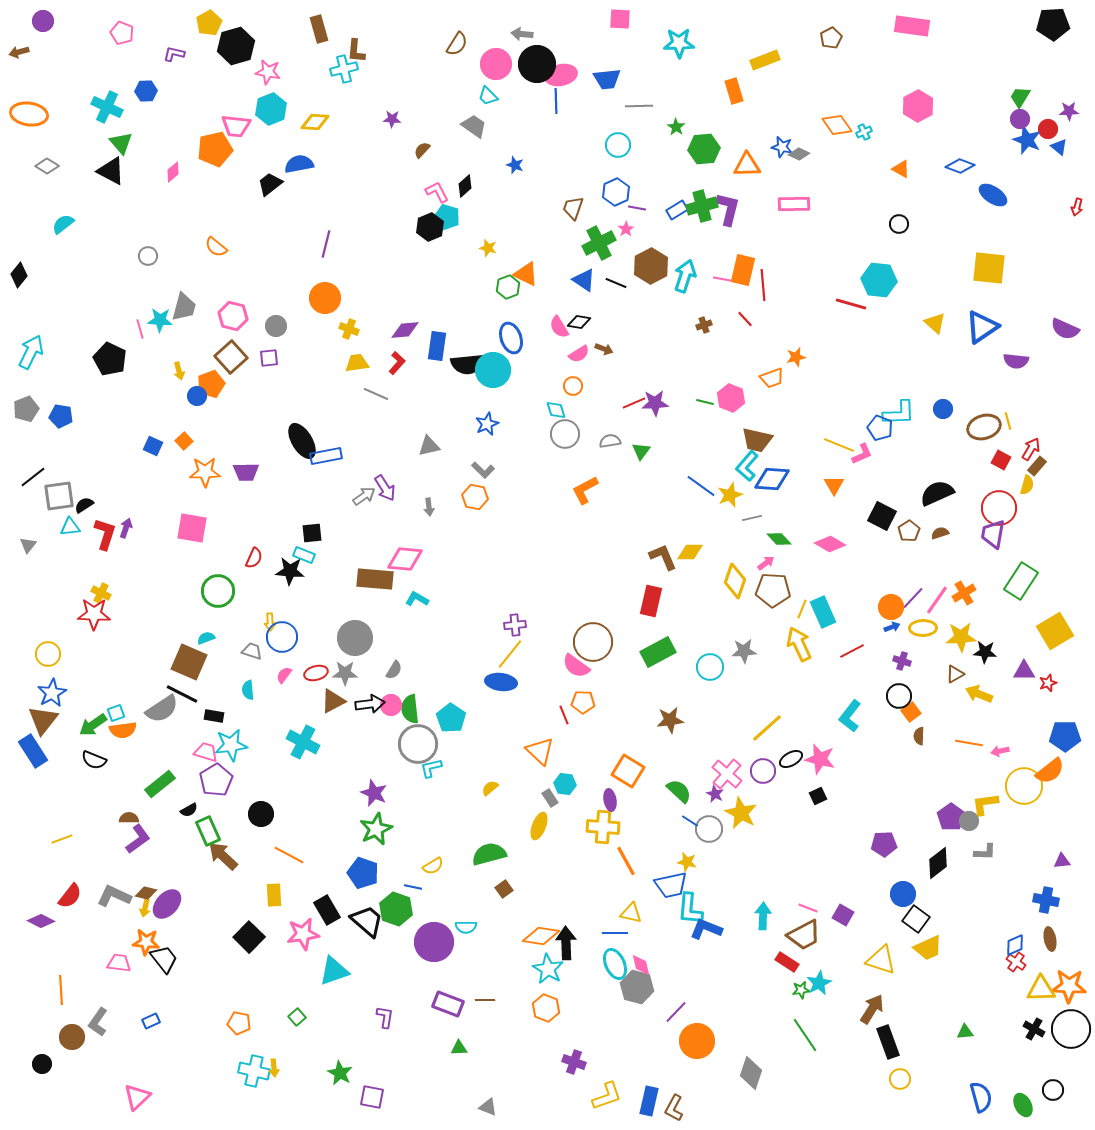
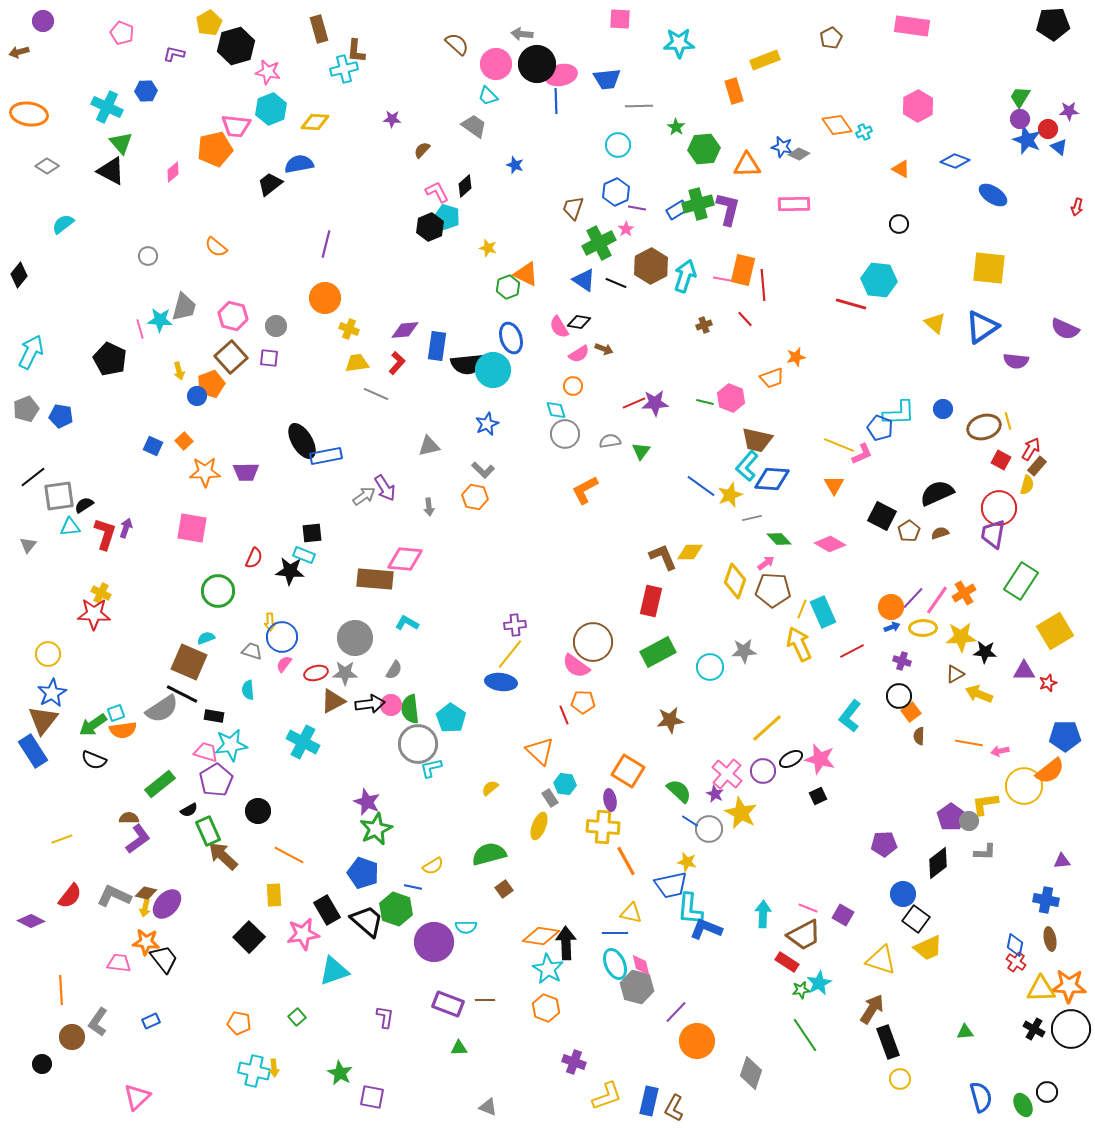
brown semicircle at (457, 44): rotated 80 degrees counterclockwise
blue diamond at (960, 166): moved 5 px left, 5 px up
green cross at (702, 206): moved 4 px left, 2 px up
purple square at (269, 358): rotated 12 degrees clockwise
cyan L-shape at (417, 599): moved 10 px left, 24 px down
pink semicircle at (284, 675): moved 11 px up
purple star at (374, 793): moved 7 px left, 9 px down
black circle at (261, 814): moved 3 px left, 3 px up
cyan arrow at (763, 916): moved 2 px up
purple diamond at (41, 921): moved 10 px left
blue diamond at (1015, 945): rotated 55 degrees counterclockwise
black circle at (1053, 1090): moved 6 px left, 2 px down
